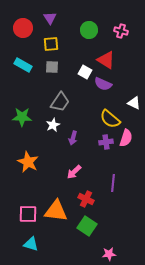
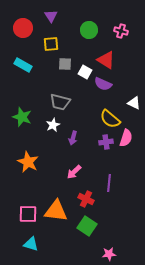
purple triangle: moved 1 px right, 2 px up
gray square: moved 13 px right, 3 px up
gray trapezoid: rotated 70 degrees clockwise
green star: rotated 18 degrees clockwise
purple line: moved 4 px left
